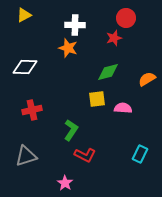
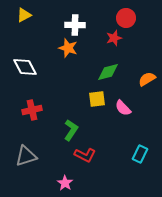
white diamond: rotated 60 degrees clockwise
pink semicircle: rotated 138 degrees counterclockwise
